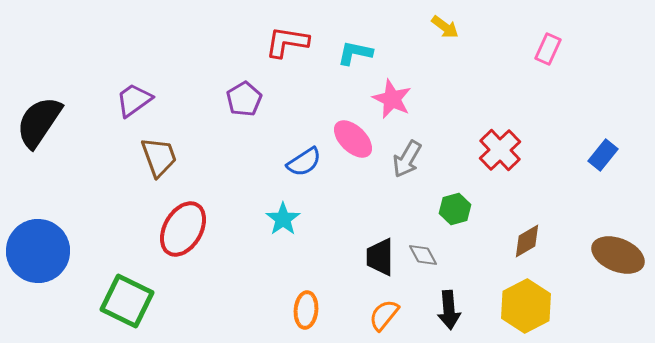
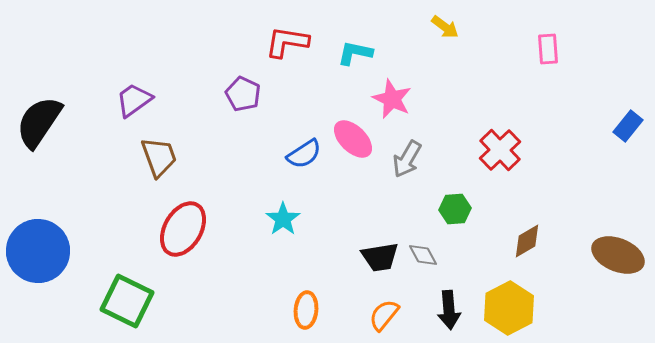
pink rectangle: rotated 28 degrees counterclockwise
purple pentagon: moved 1 px left, 5 px up; rotated 16 degrees counterclockwise
blue rectangle: moved 25 px right, 29 px up
blue semicircle: moved 8 px up
green hexagon: rotated 12 degrees clockwise
black trapezoid: rotated 99 degrees counterclockwise
yellow hexagon: moved 17 px left, 2 px down
